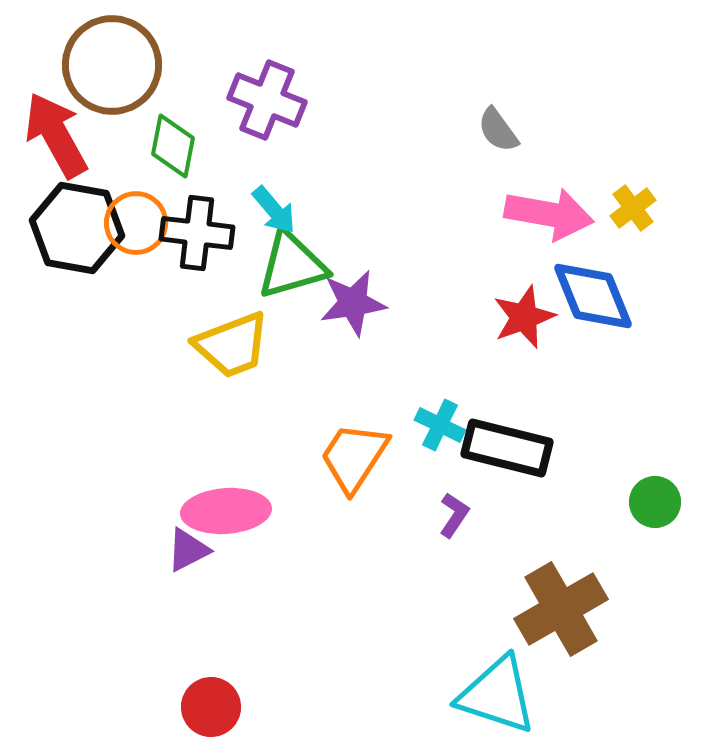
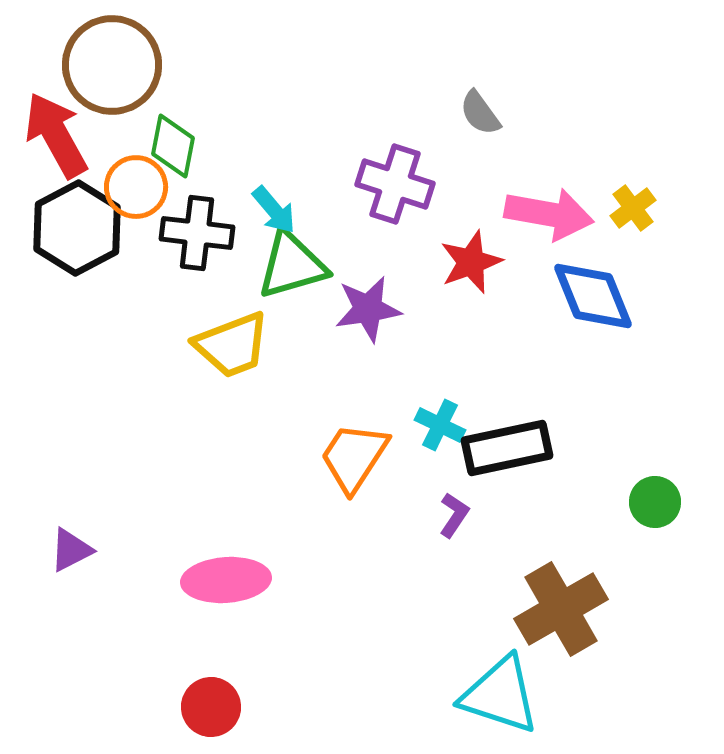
purple cross: moved 128 px right, 84 px down; rotated 4 degrees counterclockwise
gray semicircle: moved 18 px left, 17 px up
orange circle: moved 36 px up
black hexagon: rotated 22 degrees clockwise
purple star: moved 15 px right, 6 px down
red star: moved 53 px left, 55 px up
black rectangle: rotated 26 degrees counterclockwise
pink ellipse: moved 69 px down
purple triangle: moved 117 px left
cyan triangle: moved 3 px right
